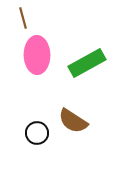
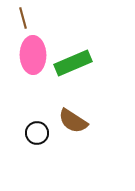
pink ellipse: moved 4 px left
green rectangle: moved 14 px left; rotated 6 degrees clockwise
